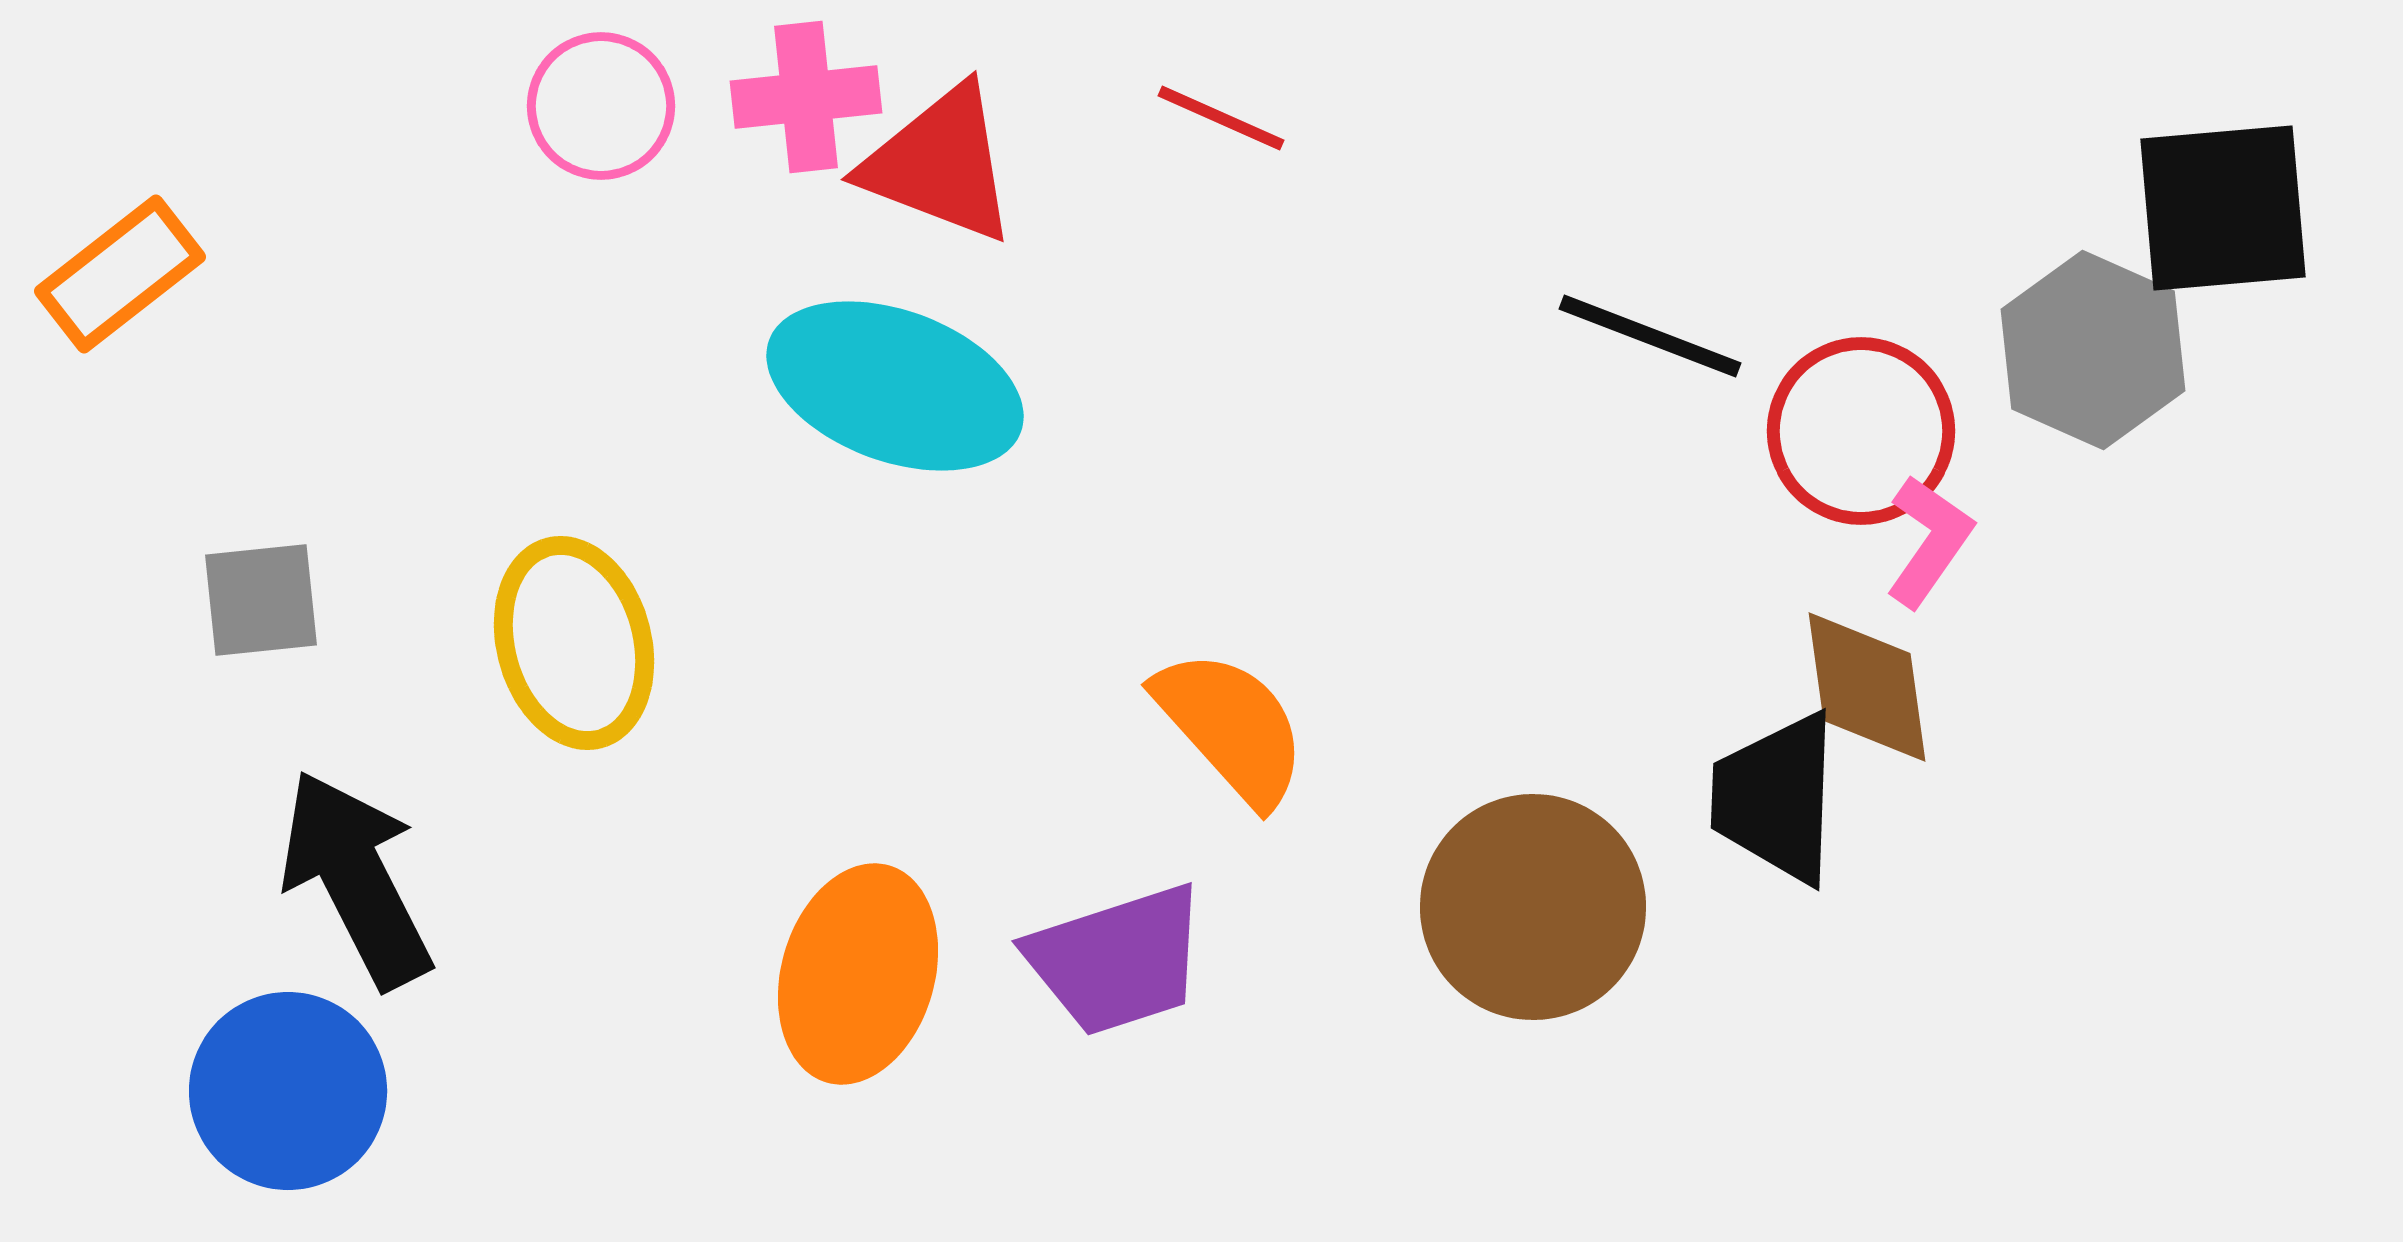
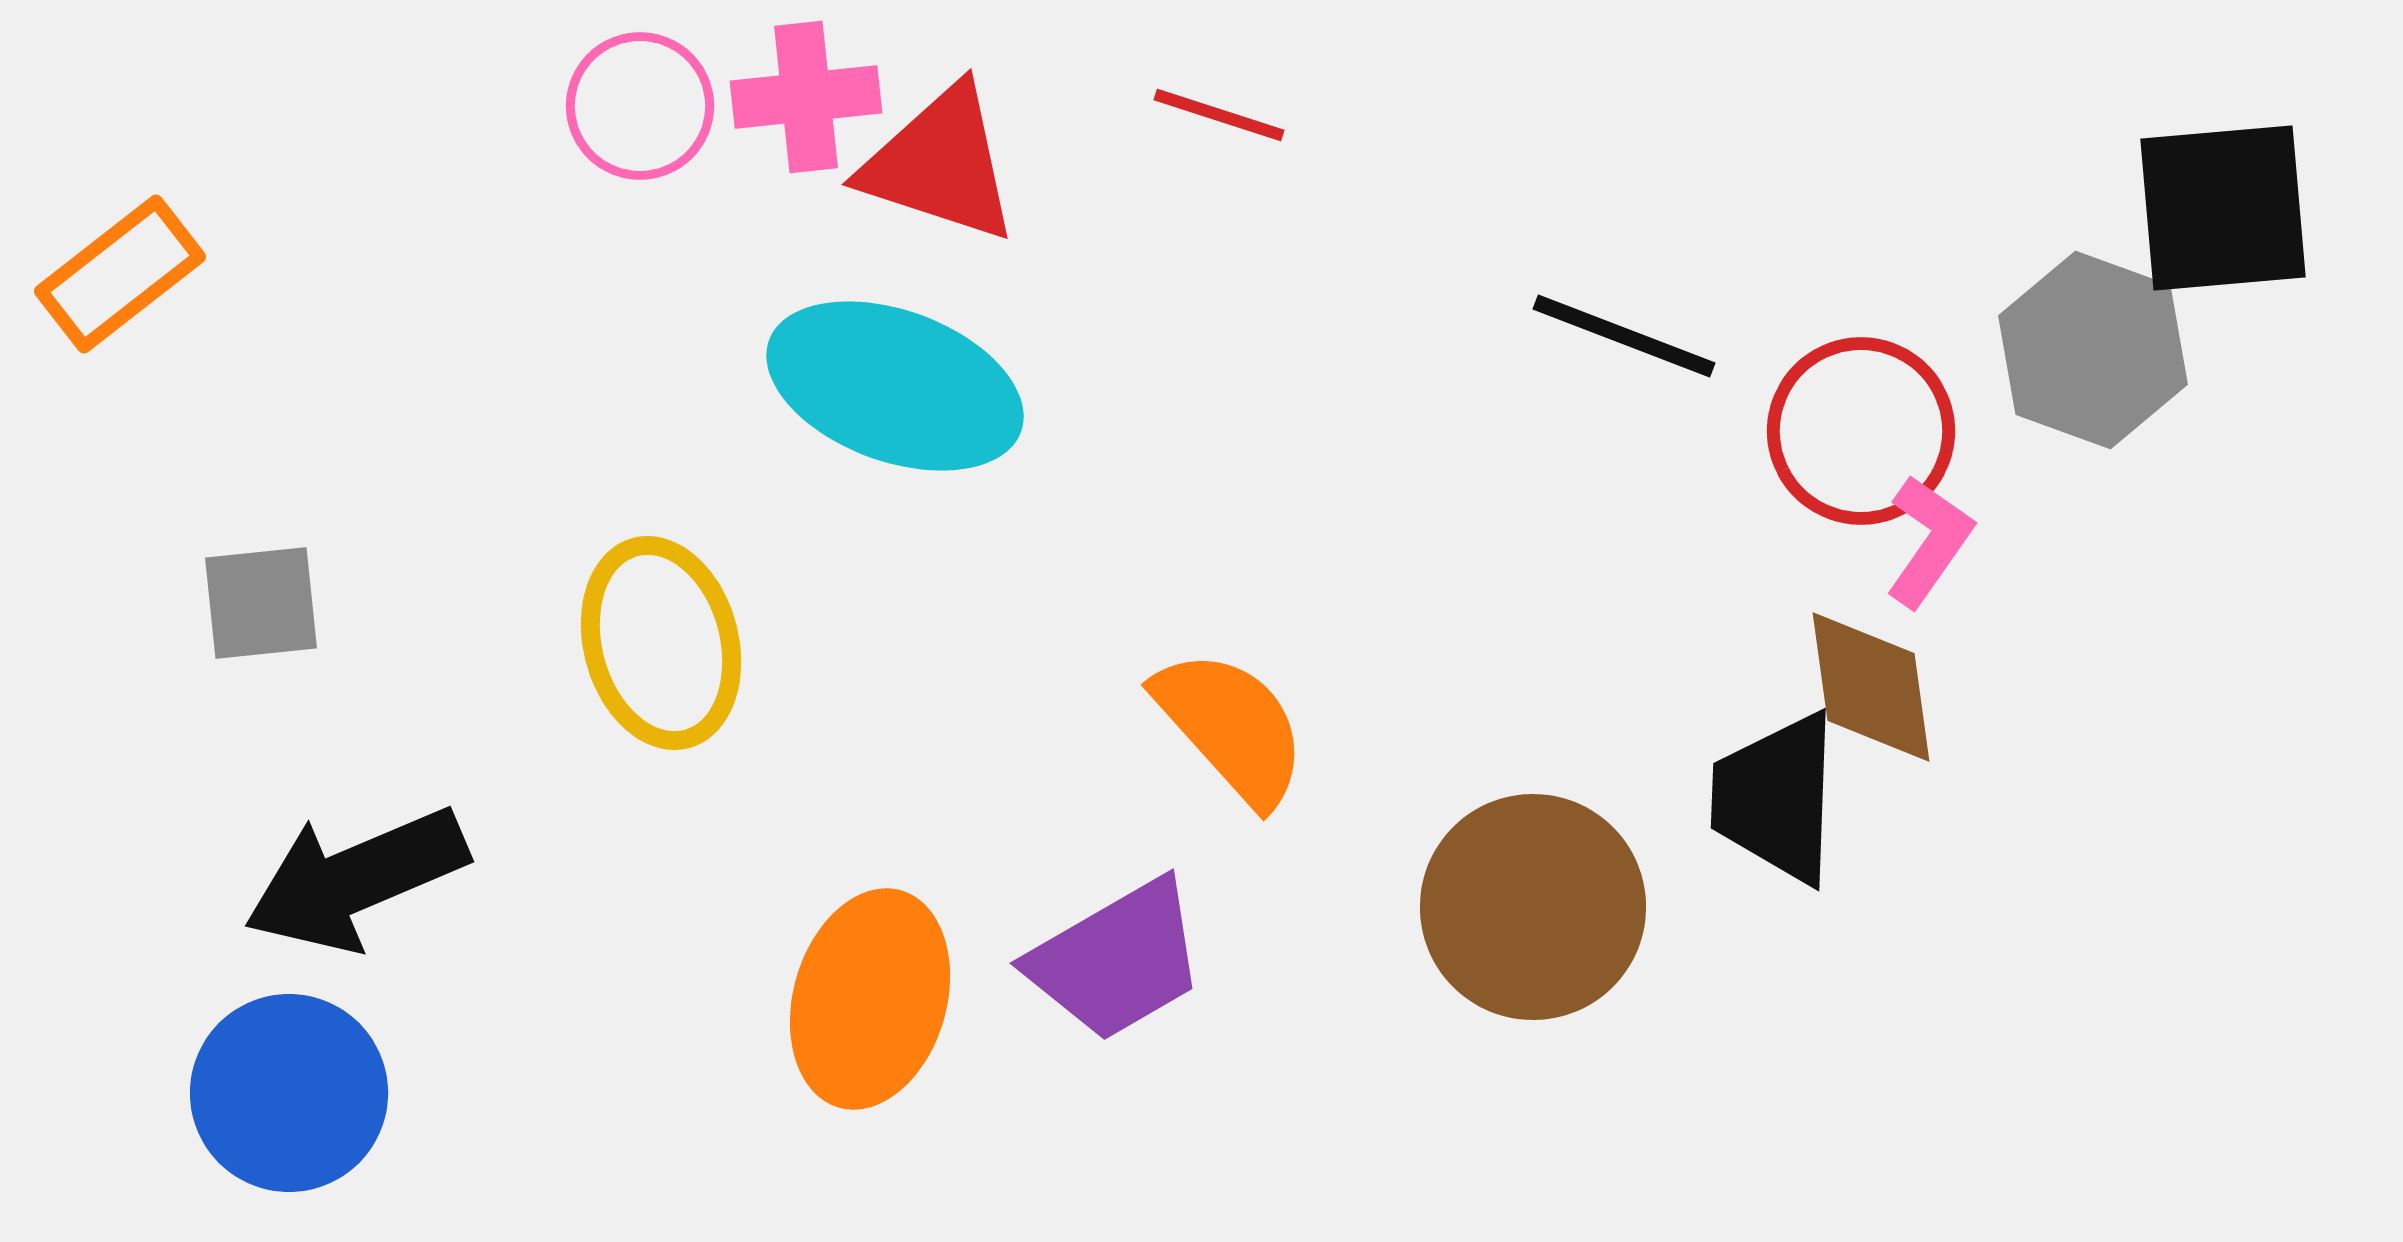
pink circle: moved 39 px right
red line: moved 2 px left, 3 px up; rotated 6 degrees counterclockwise
red triangle: rotated 3 degrees counterclockwise
black line: moved 26 px left
gray hexagon: rotated 4 degrees counterclockwise
gray square: moved 3 px down
yellow ellipse: moved 87 px right
brown diamond: moved 4 px right
black arrow: rotated 86 degrees counterclockwise
purple trapezoid: rotated 12 degrees counterclockwise
orange ellipse: moved 12 px right, 25 px down
blue circle: moved 1 px right, 2 px down
